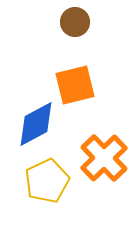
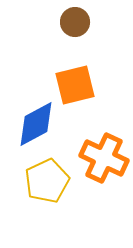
orange cross: rotated 21 degrees counterclockwise
